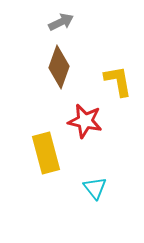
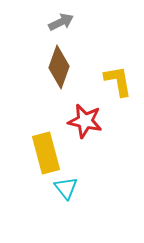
cyan triangle: moved 29 px left
